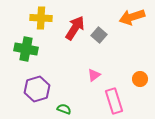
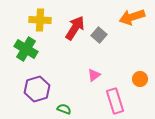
yellow cross: moved 1 px left, 2 px down
green cross: rotated 20 degrees clockwise
pink rectangle: moved 1 px right
